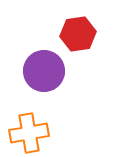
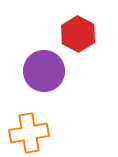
red hexagon: rotated 24 degrees counterclockwise
